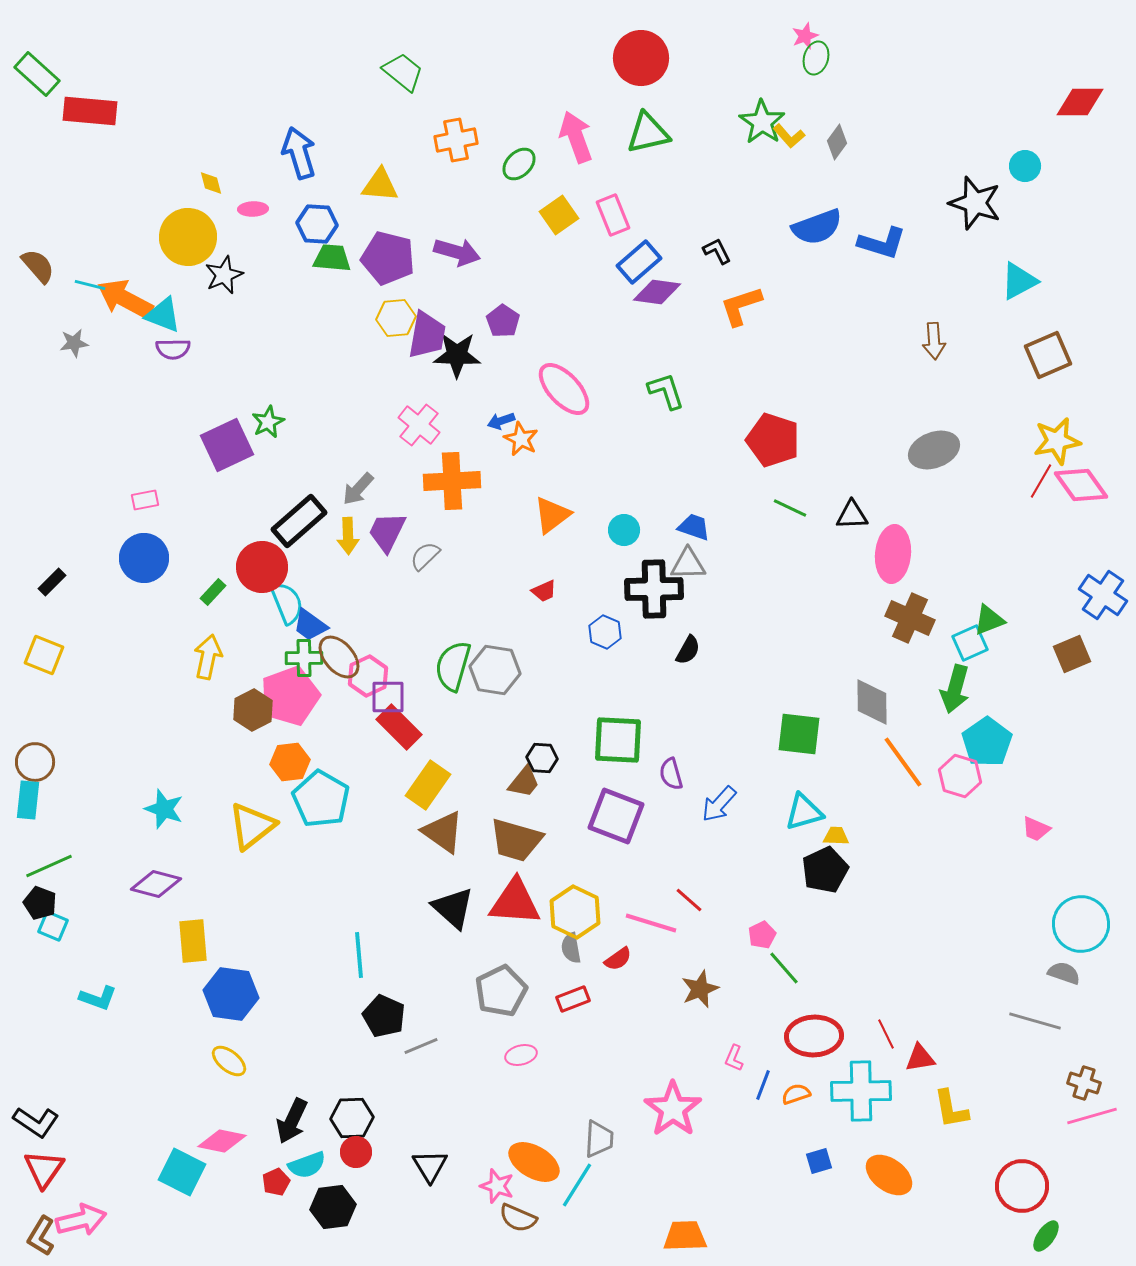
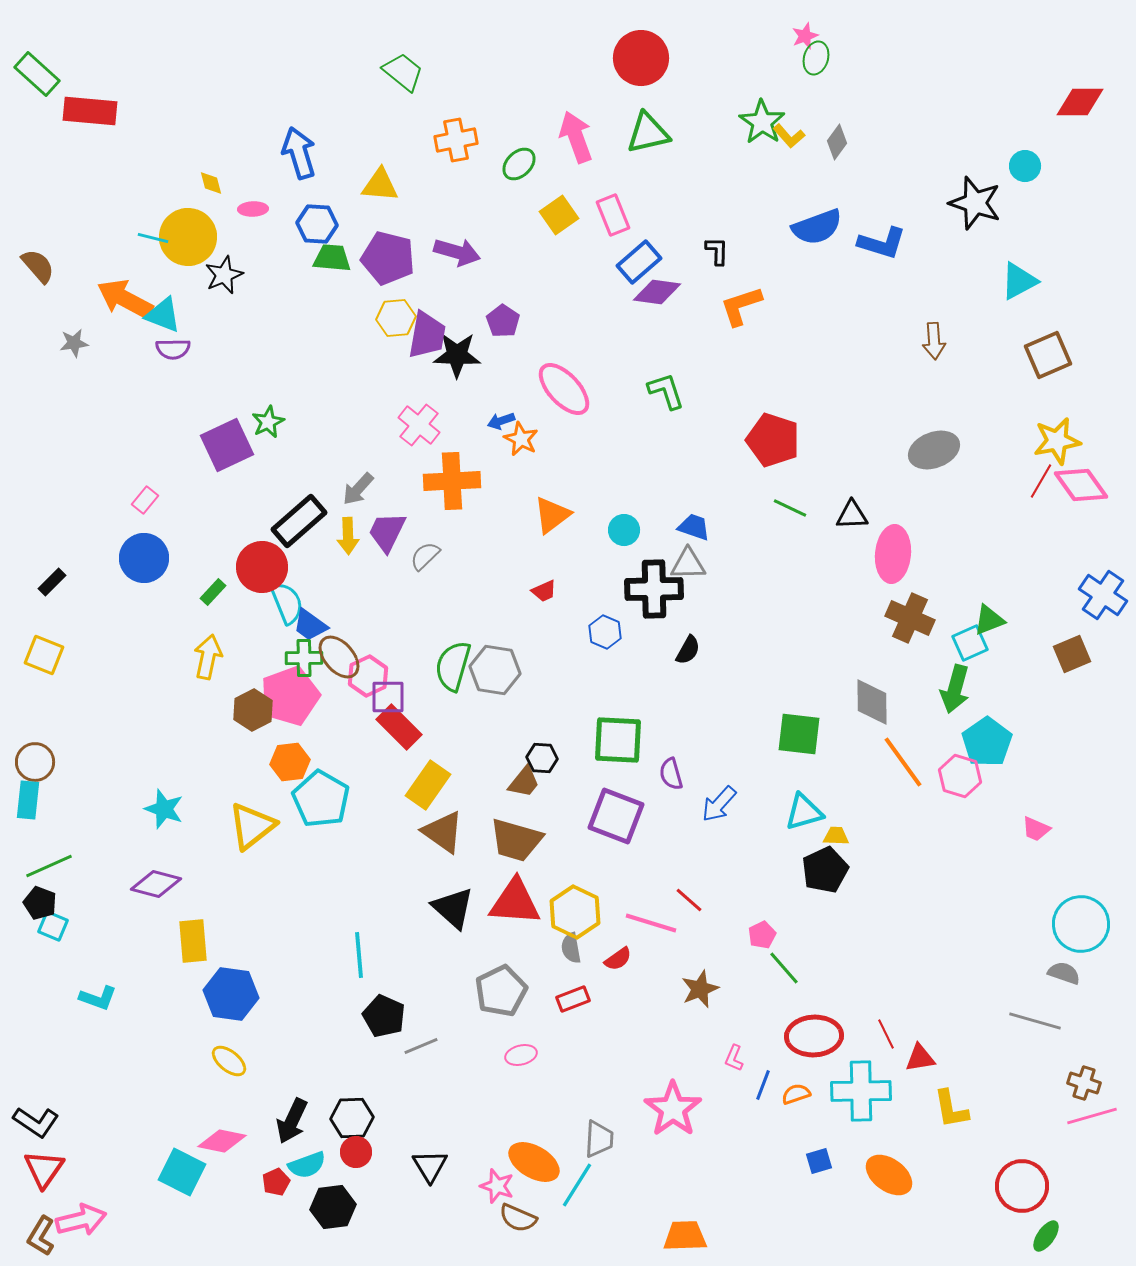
black L-shape at (717, 251): rotated 28 degrees clockwise
cyan line at (90, 285): moved 63 px right, 47 px up
pink rectangle at (145, 500): rotated 40 degrees counterclockwise
